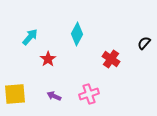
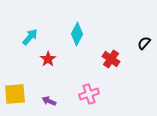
purple arrow: moved 5 px left, 5 px down
